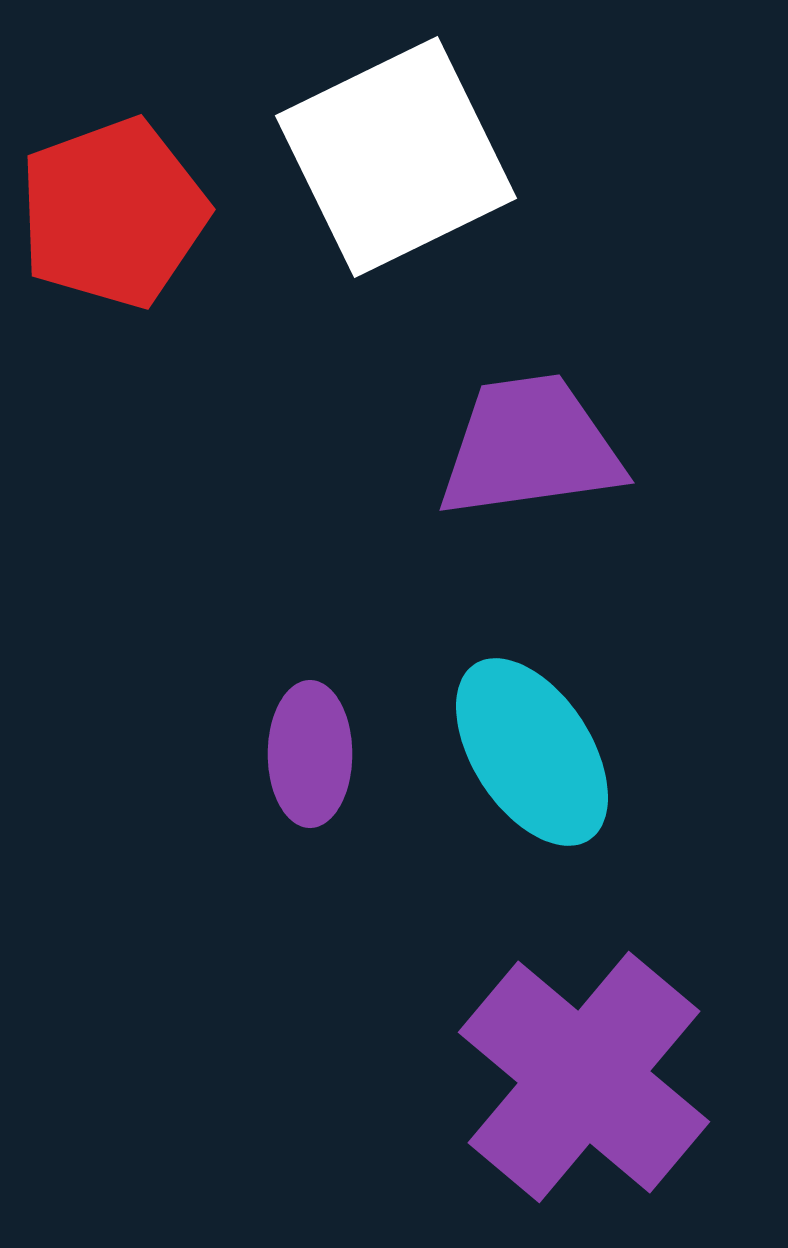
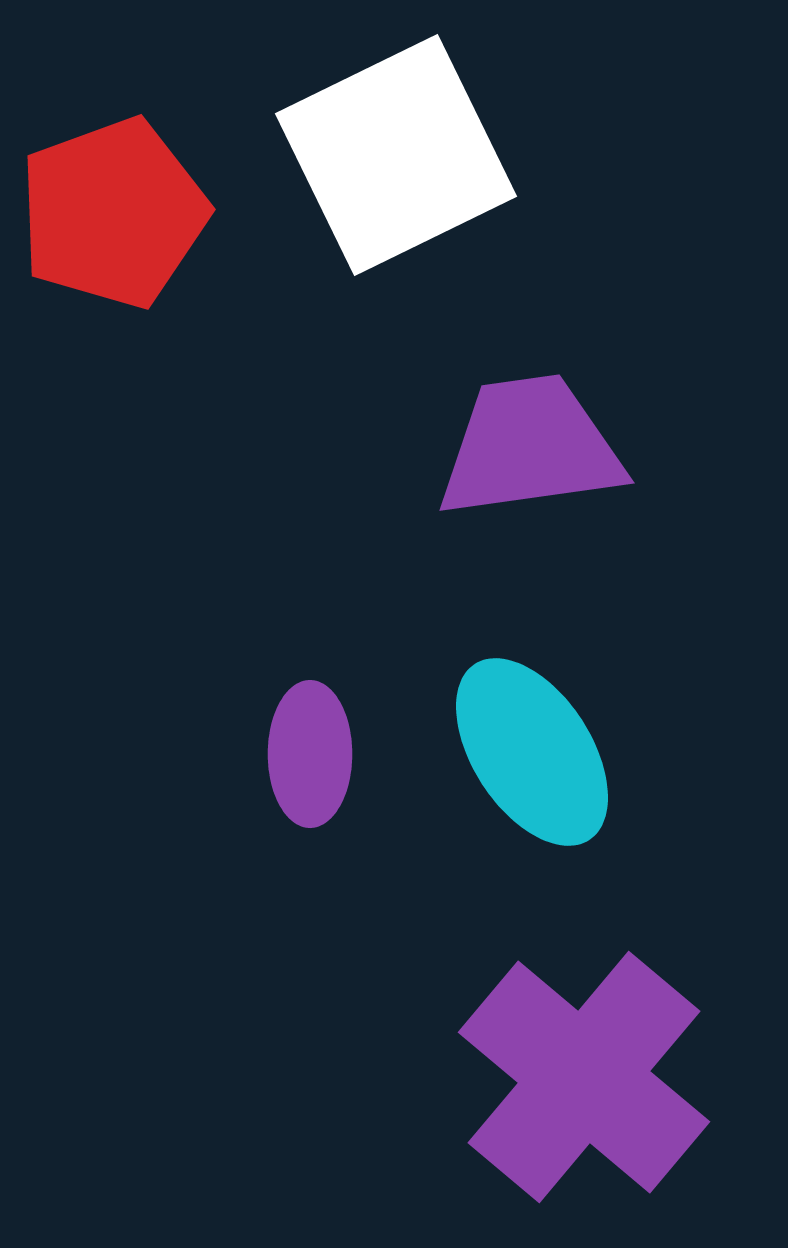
white square: moved 2 px up
